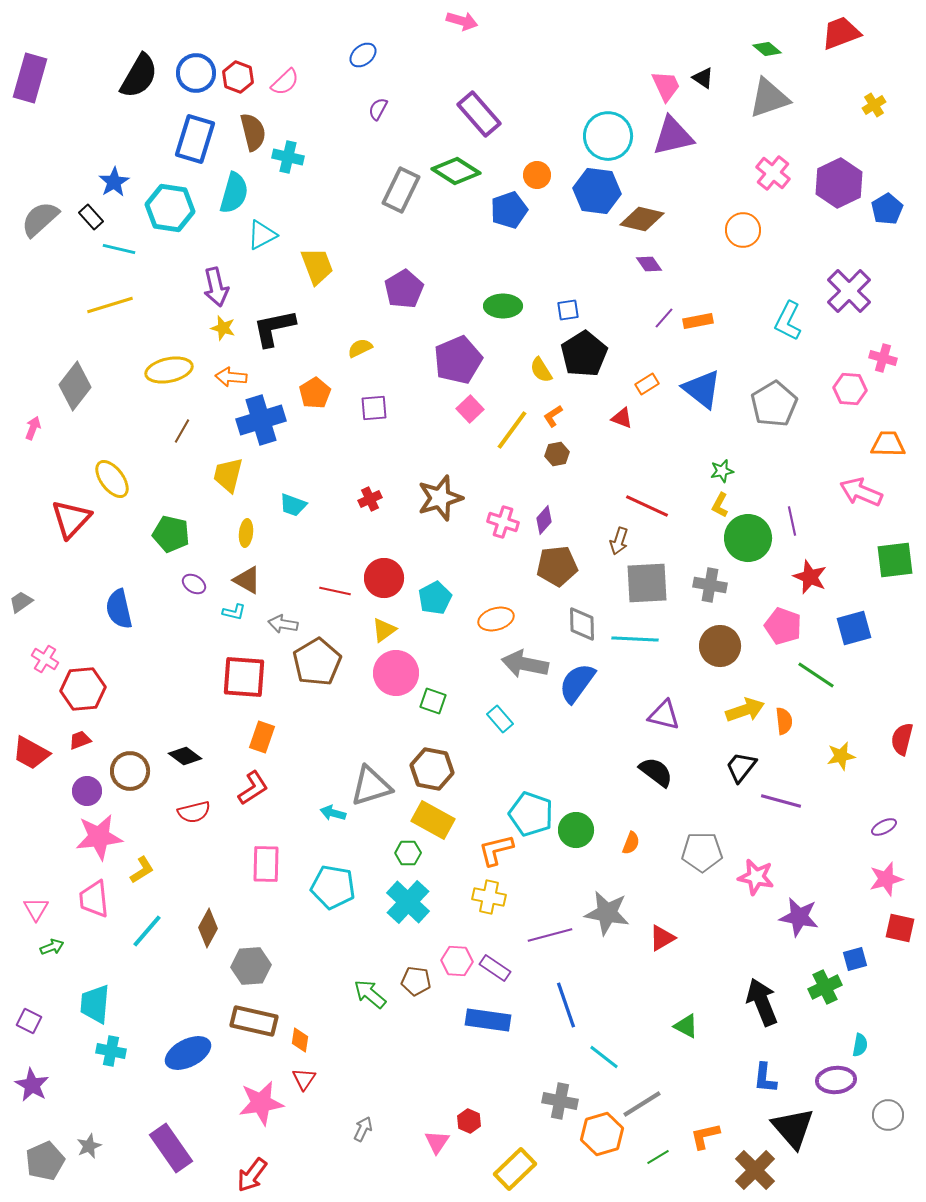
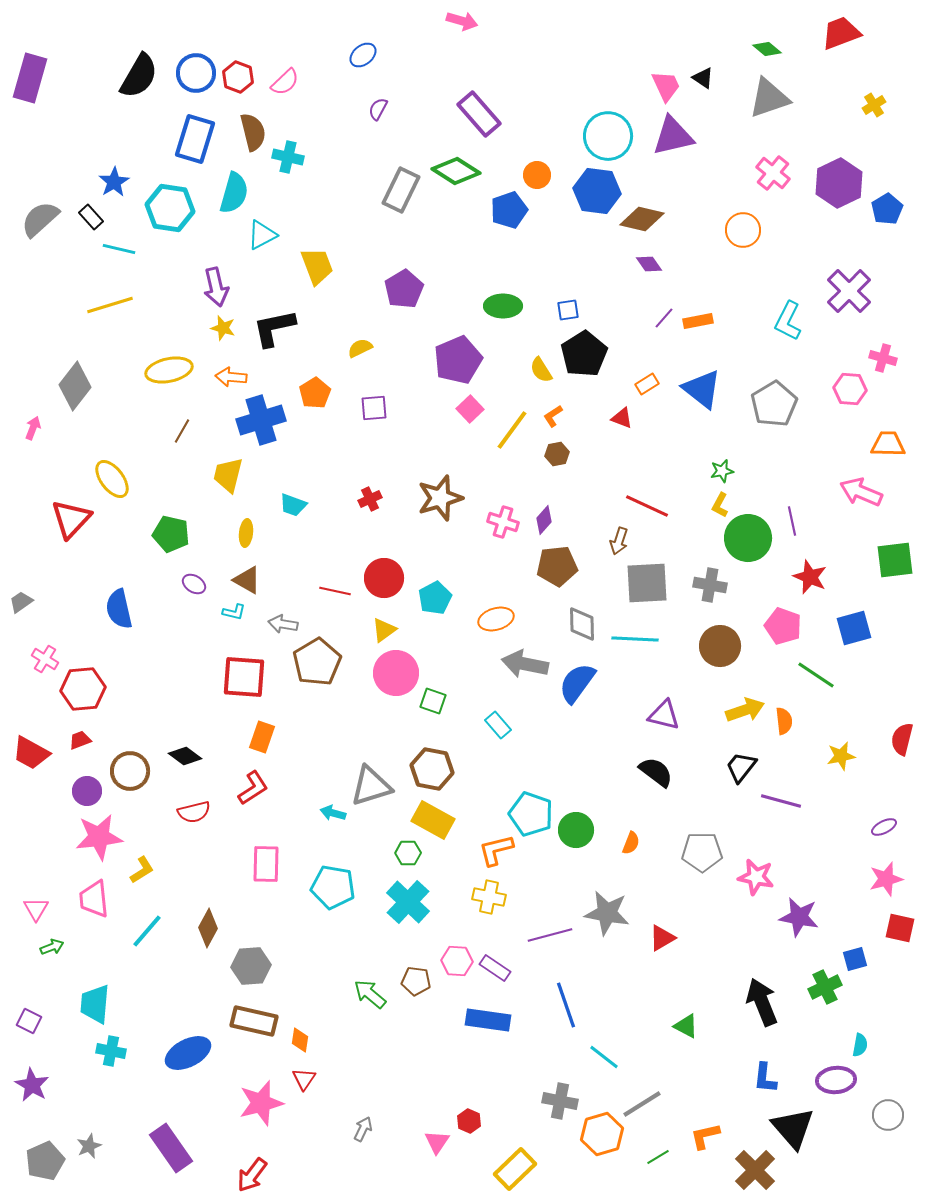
cyan rectangle at (500, 719): moved 2 px left, 6 px down
pink star at (261, 1103): rotated 6 degrees counterclockwise
